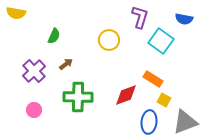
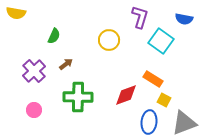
gray triangle: moved 1 px left, 1 px down
